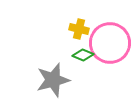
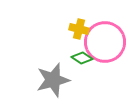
pink circle: moved 5 px left, 1 px up
green diamond: moved 1 px left, 3 px down; rotated 10 degrees clockwise
